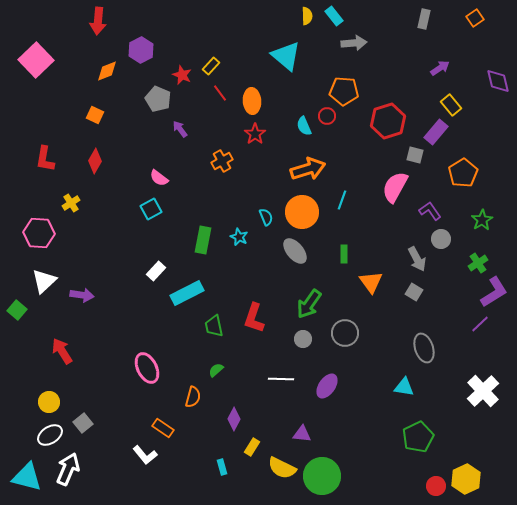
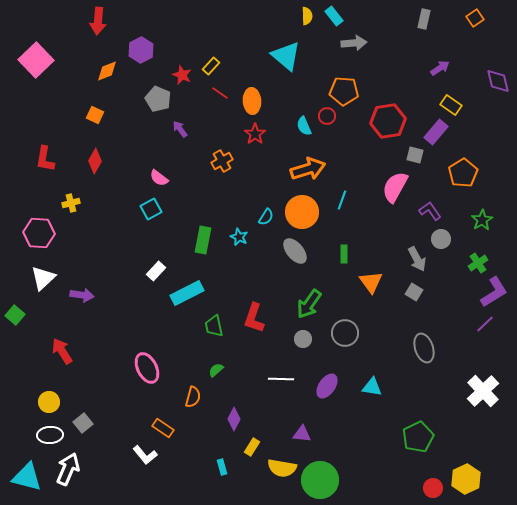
red line at (220, 93): rotated 18 degrees counterclockwise
yellow rectangle at (451, 105): rotated 15 degrees counterclockwise
red hexagon at (388, 121): rotated 8 degrees clockwise
yellow cross at (71, 203): rotated 18 degrees clockwise
cyan semicircle at (266, 217): rotated 54 degrees clockwise
white triangle at (44, 281): moved 1 px left, 3 px up
green square at (17, 310): moved 2 px left, 5 px down
purple line at (480, 324): moved 5 px right
cyan triangle at (404, 387): moved 32 px left
white ellipse at (50, 435): rotated 30 degrees clockwise
yellow semicircle at (282, 468): rotated 16 degrees counterclockwise
green circle at (322, 476): moved 2 px left, 4 px down
red circle at (436, 486): moved 3 px left, 2 px down
